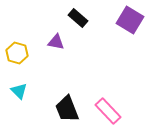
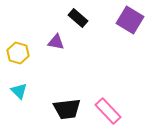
yellow hexagon: moved 1 px right
black trapezoid: rotated 76 degrees counterclockwise
